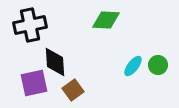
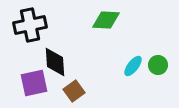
brown square: moved 1 px right, 1 px down
